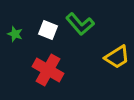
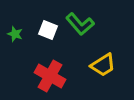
yellow trapezoid: moved 14 px left, 8 px down
red cross: moved 2 px right, 6 px down
